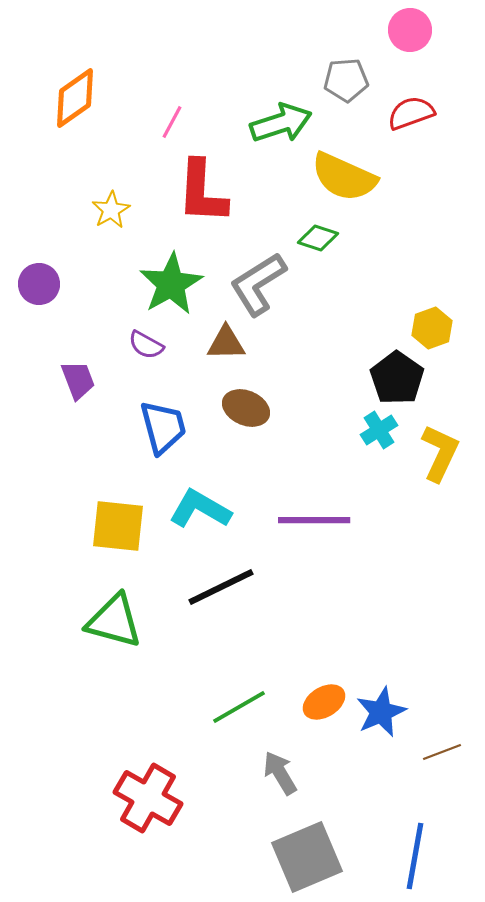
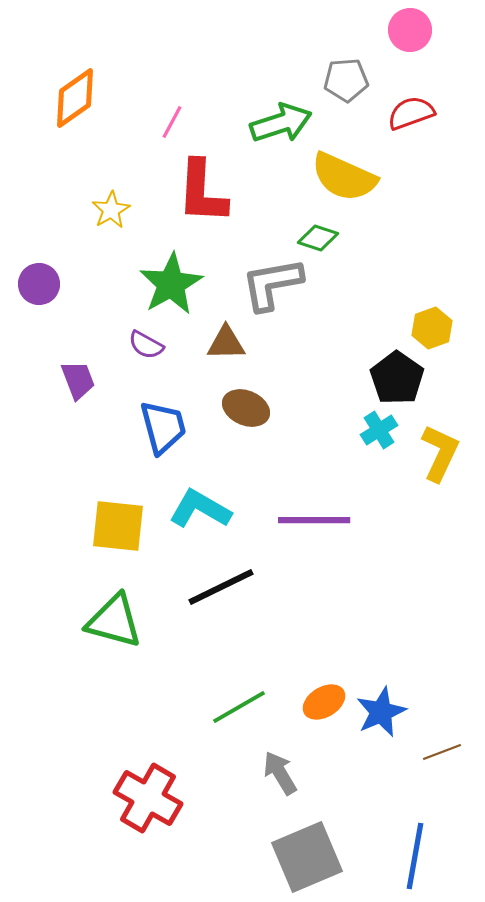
gray L-shape: moved 14 px right; rotated 22 degrees clockwise
